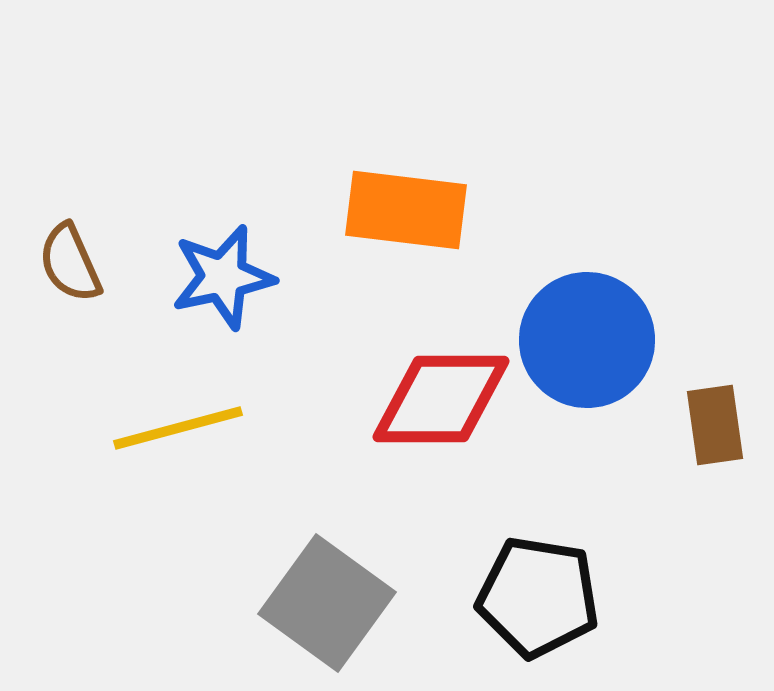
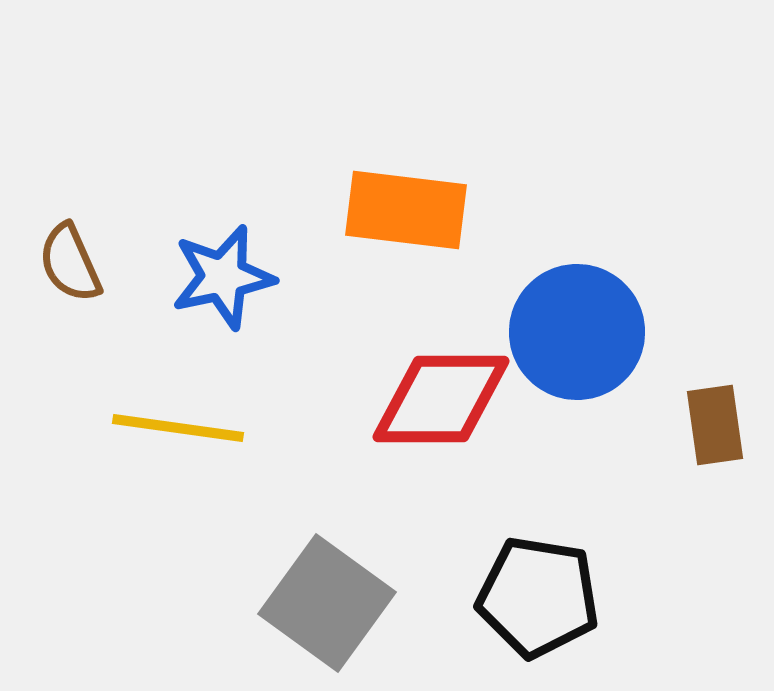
blue circle: moved 10 px left, 8 px up
yellow line: rotated 23 degrees clockwise
